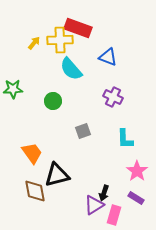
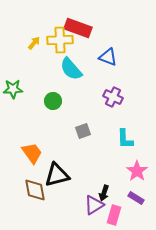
brown diamond: moved 1 px up
